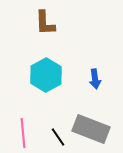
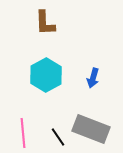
blue arrow: moved 2 px left, 1 px up; rotated 24 degrees clockwise
